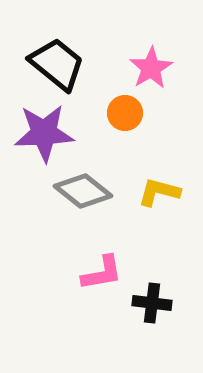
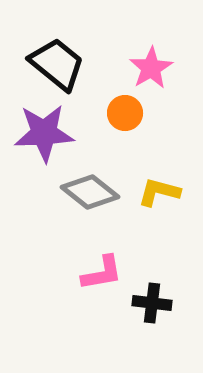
gray diamond: moved 7 px right, 1 px down
